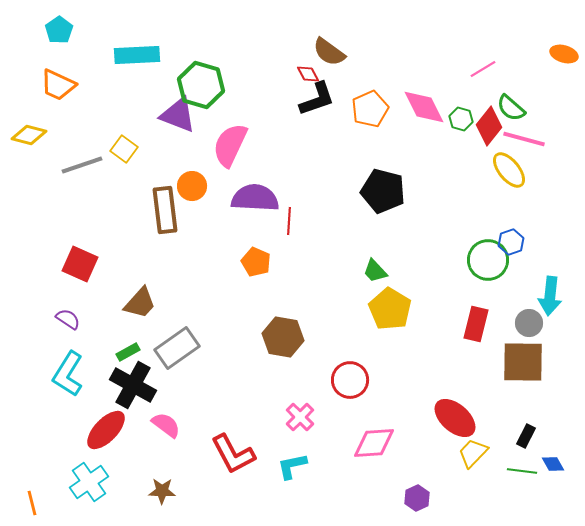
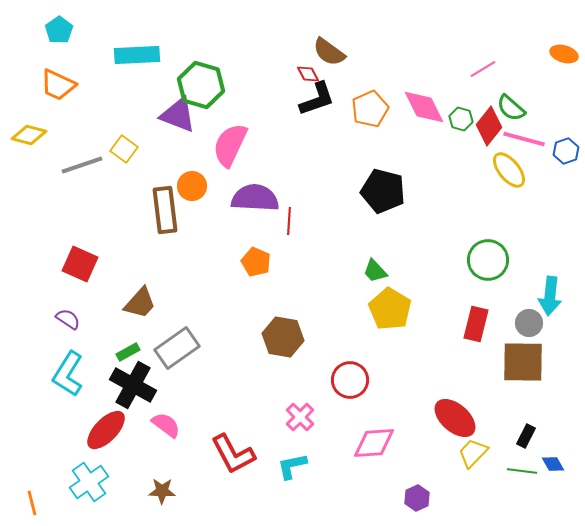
blue hexagon at (511, 242): moved 55 px right, 91 px up
